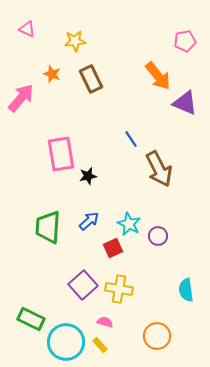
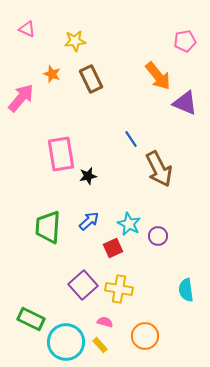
orange circle: moved 12 px left
